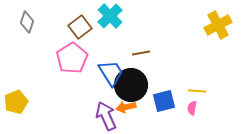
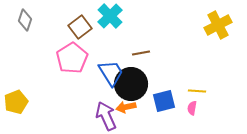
gray diamond: moved 2 px left, 2 px up
black circle: moved 1 px up
